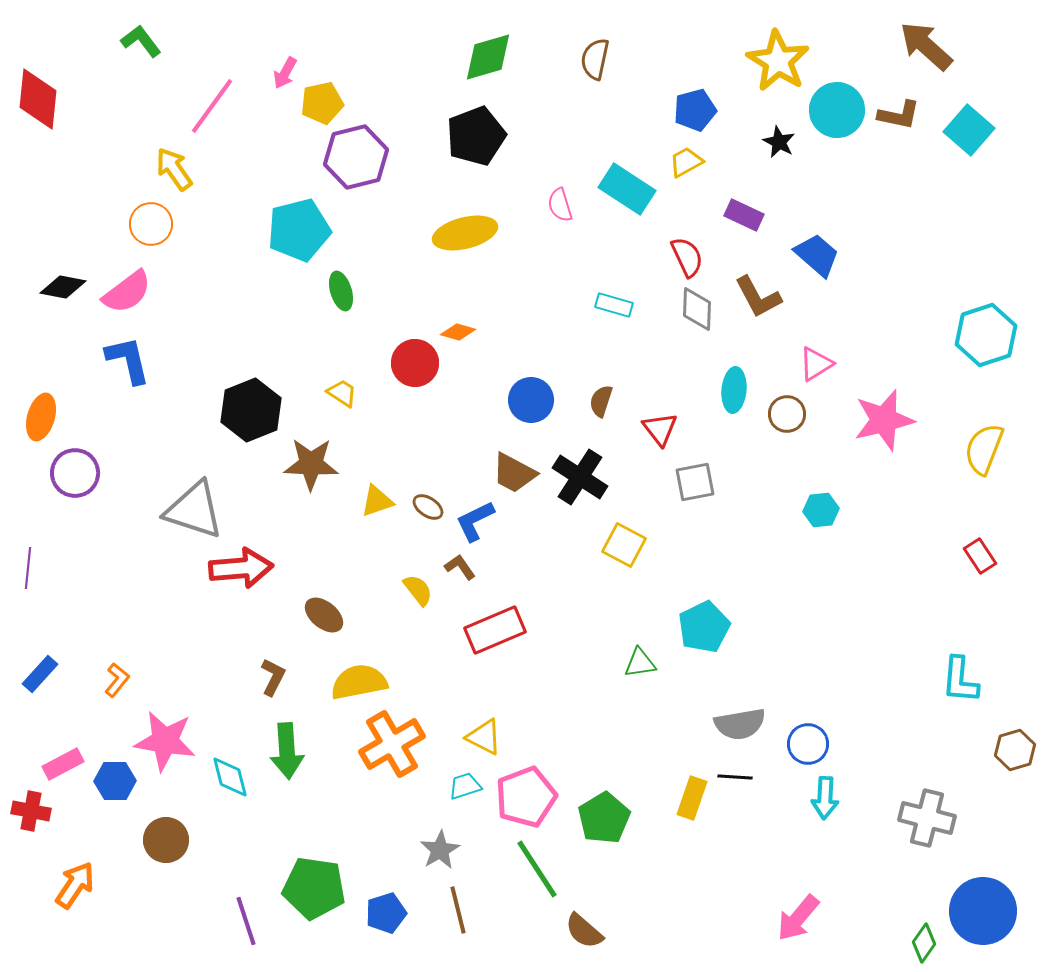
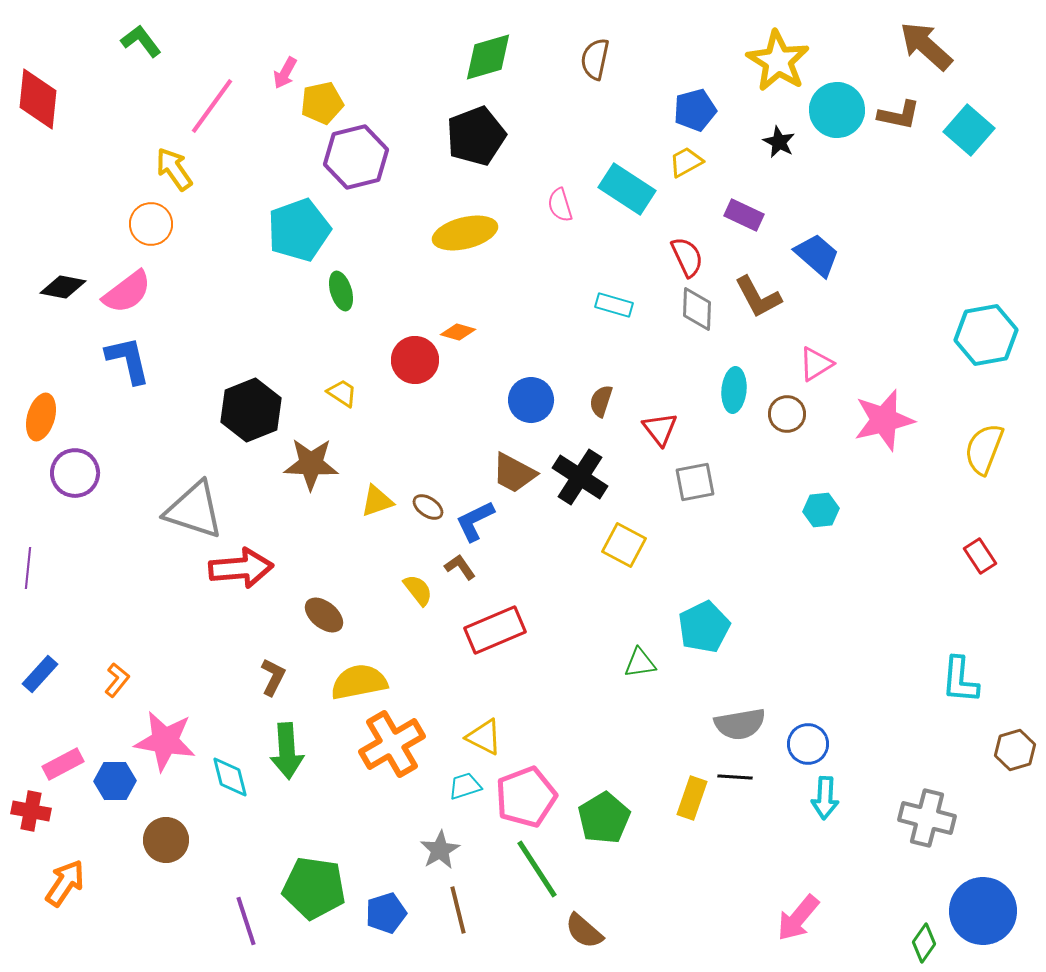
cyan pentagon at (299, 230): rotated 6 degrees counterclockwise
cyan hexagon at (986, 335): rotated 8 degrees clockwise
red circle at (415, 363): moved 3 px up
orange arrow at (75, 885): moved 10 px left, 2 px up
